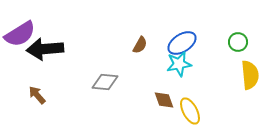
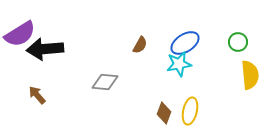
blue ellipse: moved 3 px right
brown diamond: moved 13 px down; rotated 40 degrees clockwise
yellow ellipse: rotated 40 degrees clockwise
